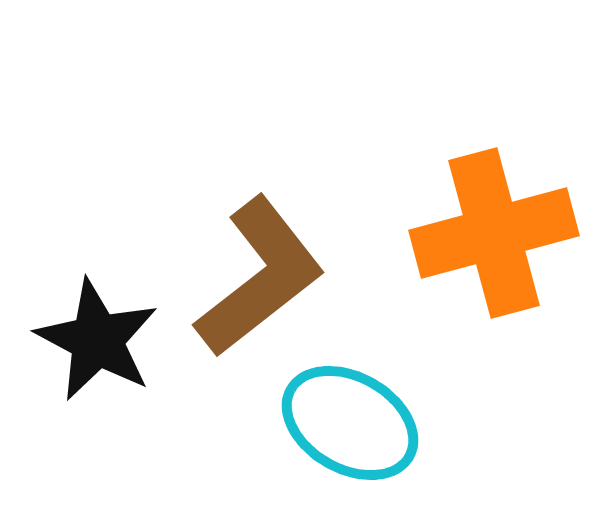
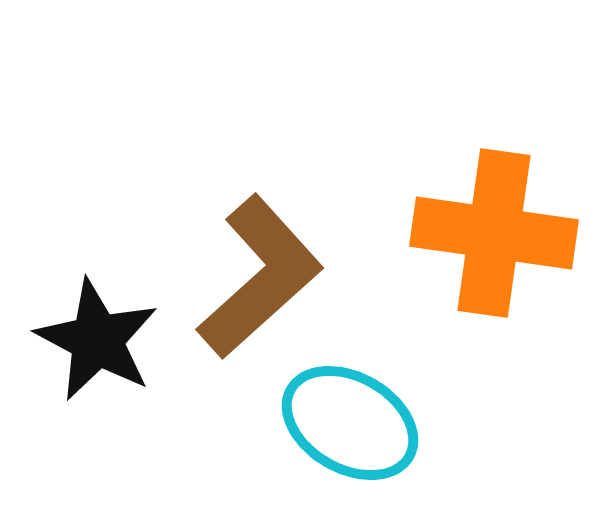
orange cross: rotated 23 degrees clockwise
brown L-shape: rotated 4 degrees counterclockwise
